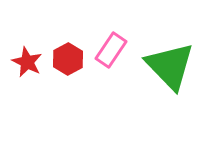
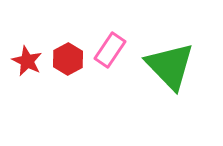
pink rectangle: moved 1 px left
red star: moved 1 px up
